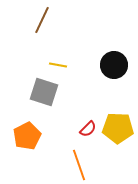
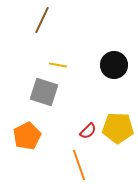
red semicircle: moved 2 px down
